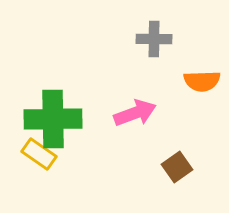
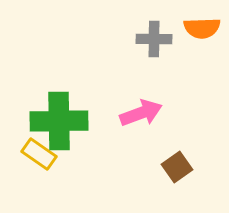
orange semicircle: moved 53 px up
pink arrow: moved 6 px right
green cross: moved 6 px right, 2 px down
